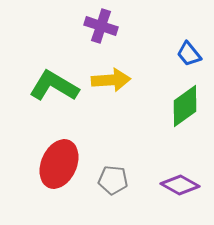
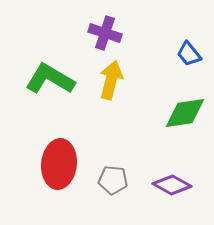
purple cross: moved 4 px right, 7 px down
yellow arrow: rotated 72 degrees counterclockwise
green L-shape: moved 4 px left, 7 px up
green diamond: moved 7 px down; rotated 27 degrees clockwise
red ellipse: rotated 18 degrees counterclockwise
purple diamond: moved 8 px left
